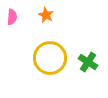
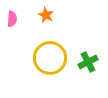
pink semicircle: moved 2 px down
green cross: rotated 30 degrees clockwise
